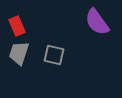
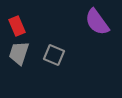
gray square: rotated 10 degrees clockwise
